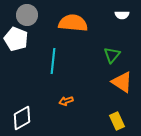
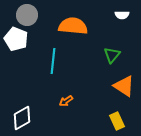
orange semicircle: moved 3 px down
orange triangle: moved 2 px right, 4 px down
orange arrow: rotated 16 degrees counterclockwise
